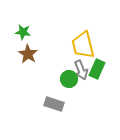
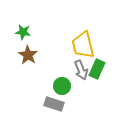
brown star: moved 1 px down
green circle: moved 7 px left, 7 px down
